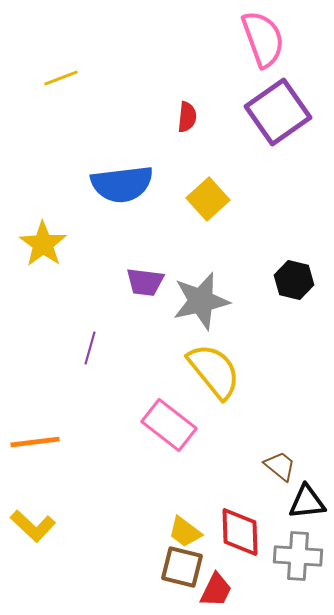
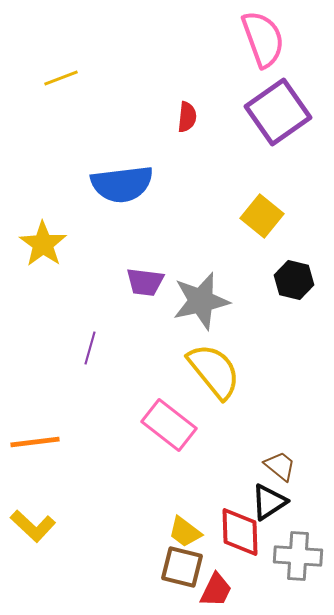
yellow square: moved 54 px right, 17 px down; rotated 9 degrees counterclockwise
black triangle: moved 38 px left; rotated 27 degrees counterclockwise
